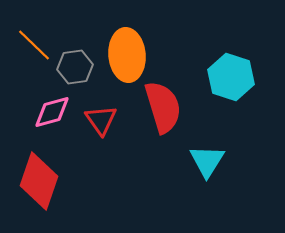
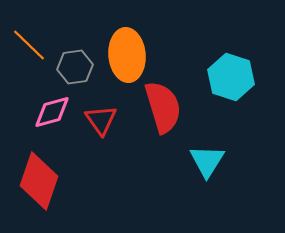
orange line: moved 5 px left
